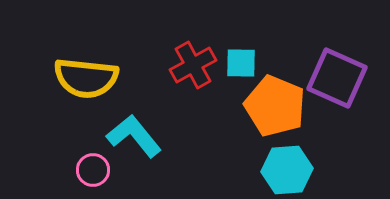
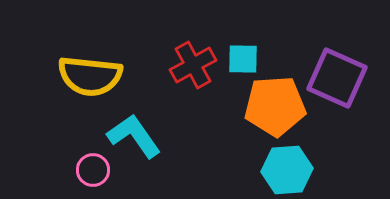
cyan square: moved 2 px right, 4 px up
yellow semicircle: moved 4 px right, 2 px up
orange pentagon: rotated 26 degrees counterclockwise
cyan L-shape: rotated 4 degrees clockwise
